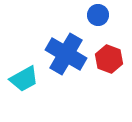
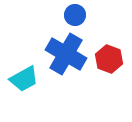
blue circle: moved 23 px left
